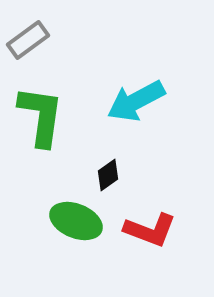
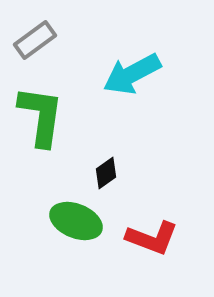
gray rectangle: moved 7 px right
cyan arrow: moved 4 px left, 27 px up
black diamond: moved 2 px left, 2 px up
red L-shape: moved 2 px right, 8 px down
